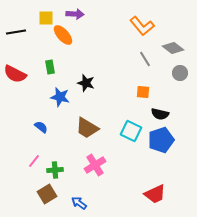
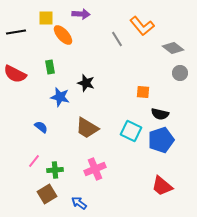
purple arrow: moved 6 px right
gray line: moved 28 px left, 20 px up
pink cross: moved 4 px down; rotated 10 degrees clockwise
red trapezoid: moved 7 px right, 8 px up; rotated 65 degrees clockwise
